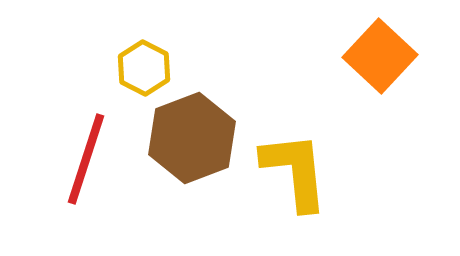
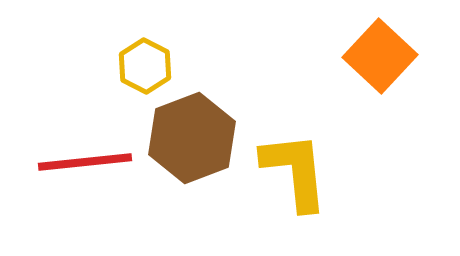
yellow hexagon: moved 1 px right, 2 px up
red line: moved 1 px left, 3 px down; rotated 66 degrees clockwise
